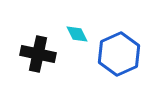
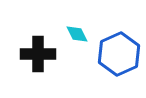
black cross: rotated 12 degrees counterclockwise
